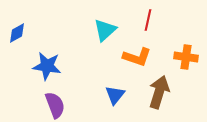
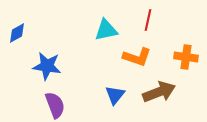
cyan triangle: moved 1 px right; rotated 30 degrees clockwise
brown arrow: rotated 52 degrees clockwise
